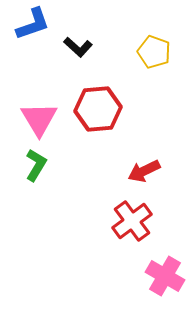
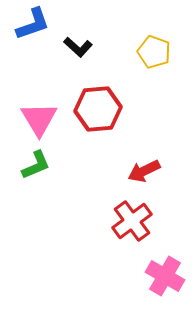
green L-shape: rotated 36 degrees clockwise
